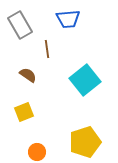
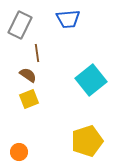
gray rectangle: rotated 56 degrees clockwise
brown line: moved 10 px left, 4 px down
cyan square: moved 6 px right
yellow square: moved 5 px right, 13 px up
yellow pentagon: moved 2 px right, 1 px up
orange circle: moved 18 px left
